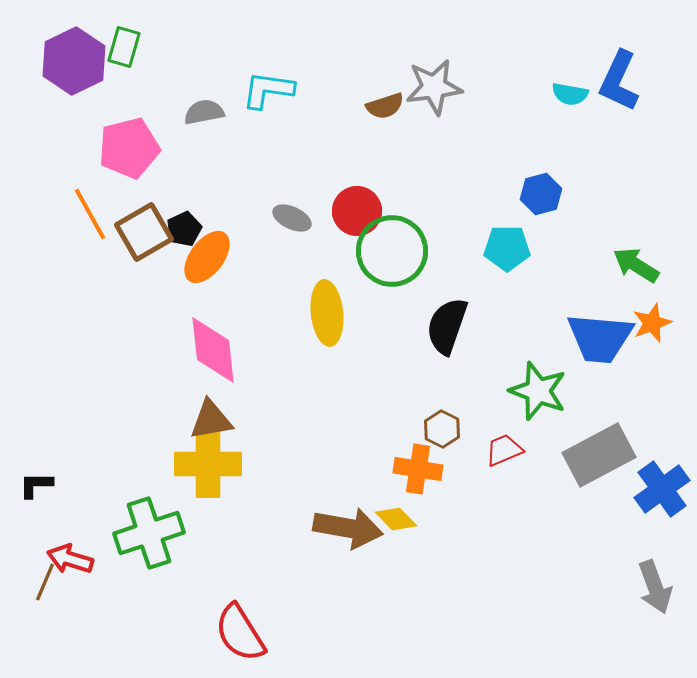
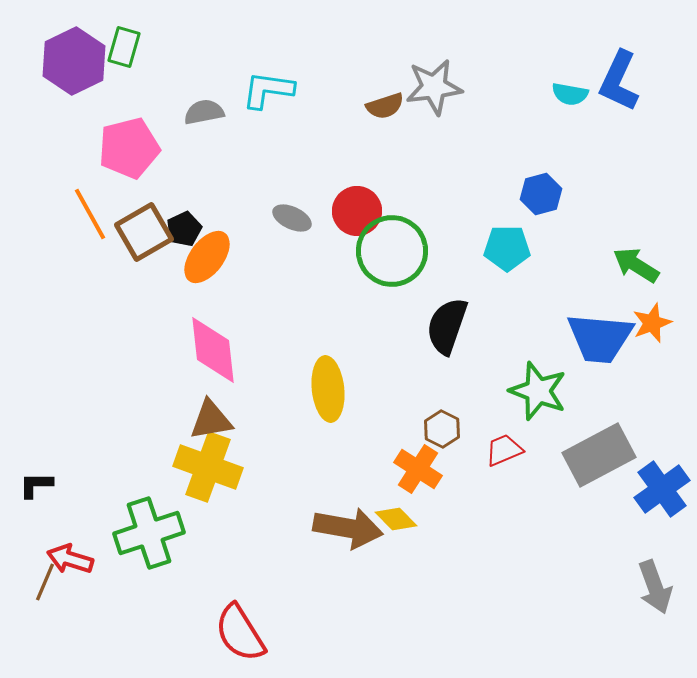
yellow ellipse: moved 1 px right, 76 px down
yellow cross: moved 3 px down; rotated 20 degrees clockwise
orange cross: rotated 24 degrees clockwise
